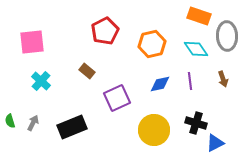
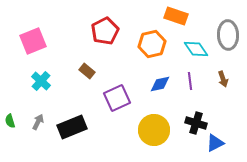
orange rectangle: moved 23 px left
gray ellipse: moved 1 px right, 1 px up
pink square: moved 1 px right, 1 px up; rotated 16 degrees counterclockwise
gray arrow: moved 5 px right, 1 px up
